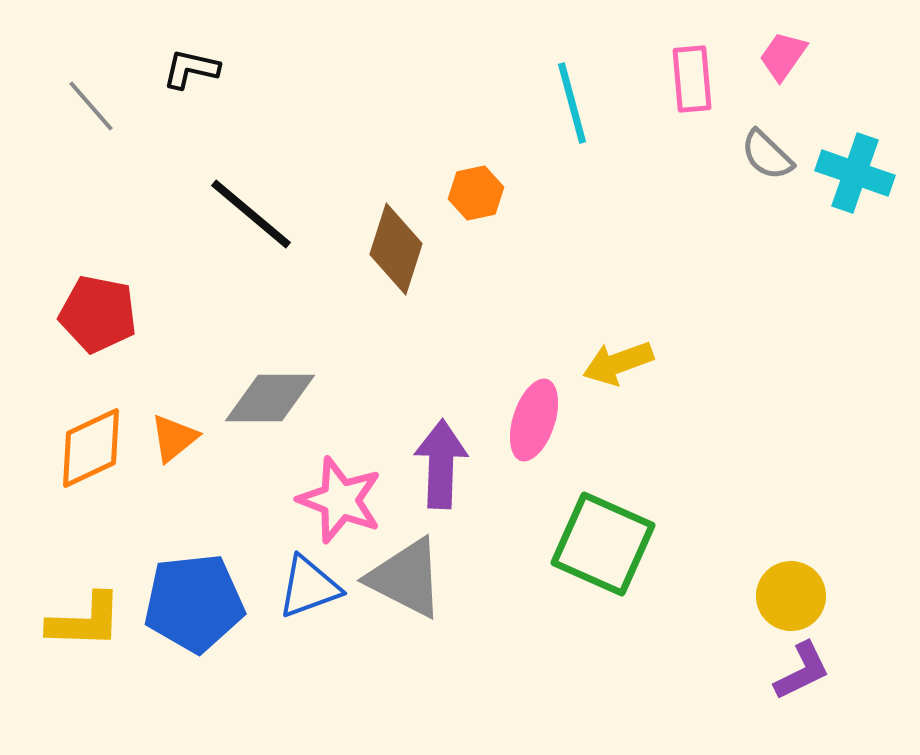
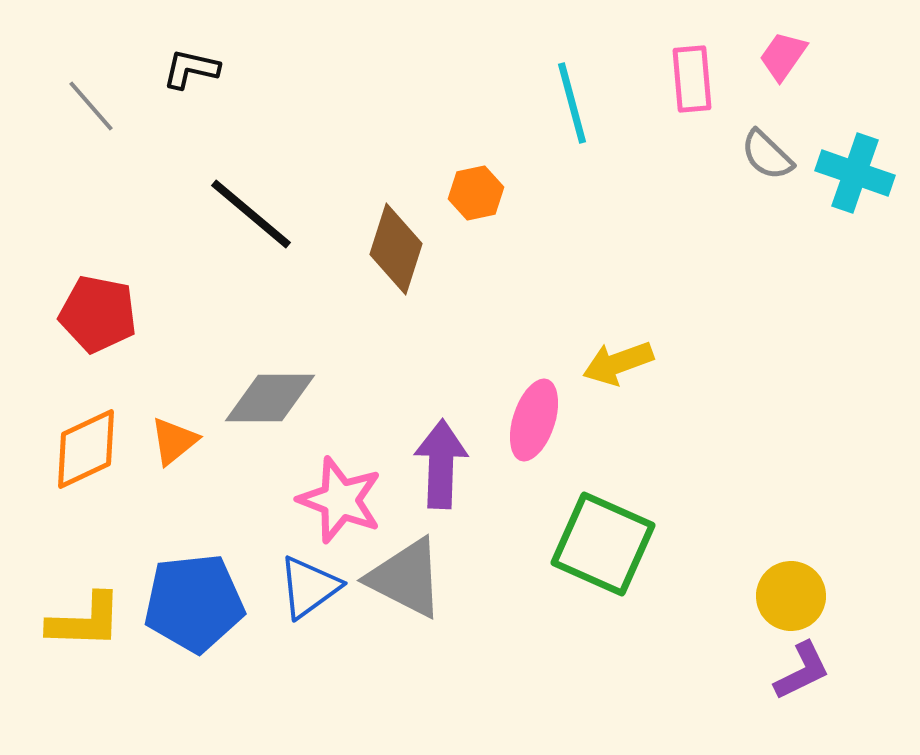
orange triangle: moved 3 px down
orange diamond: moved 5 px left, 1 px down
blue triangle: rotated 16 degrees counterclockwise
